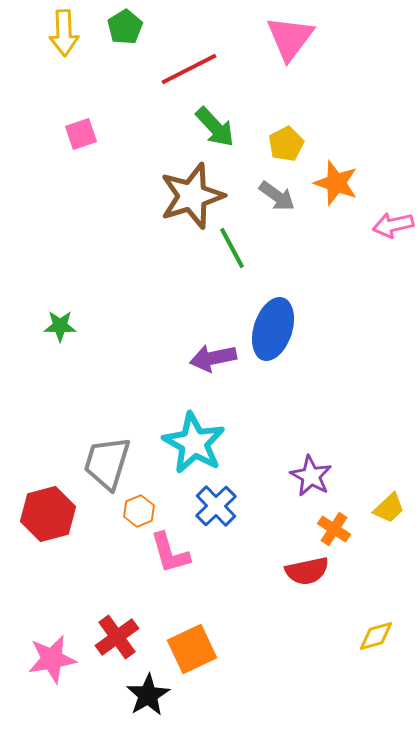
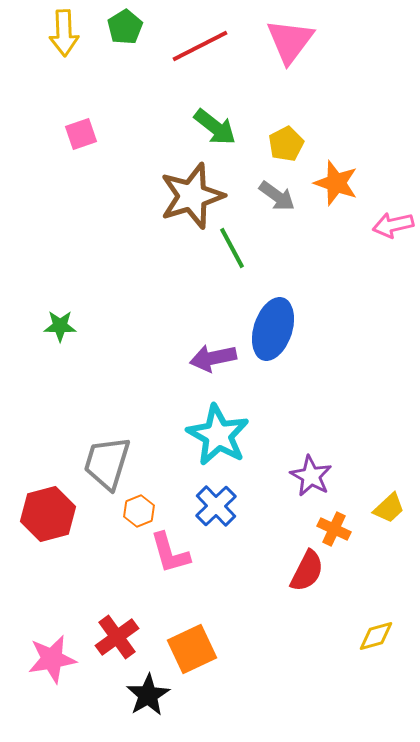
pink triangle: moved 3 px down
red line: moved 11 px right, 23 px up
green arrow: rotated 9 degrees counterclockwise
cyan star: moved 24 px right, 8 px up
orange cross: rotated 8 degrees counterclockwise
red semicircle: rotated 51 degrees counterclockwise
